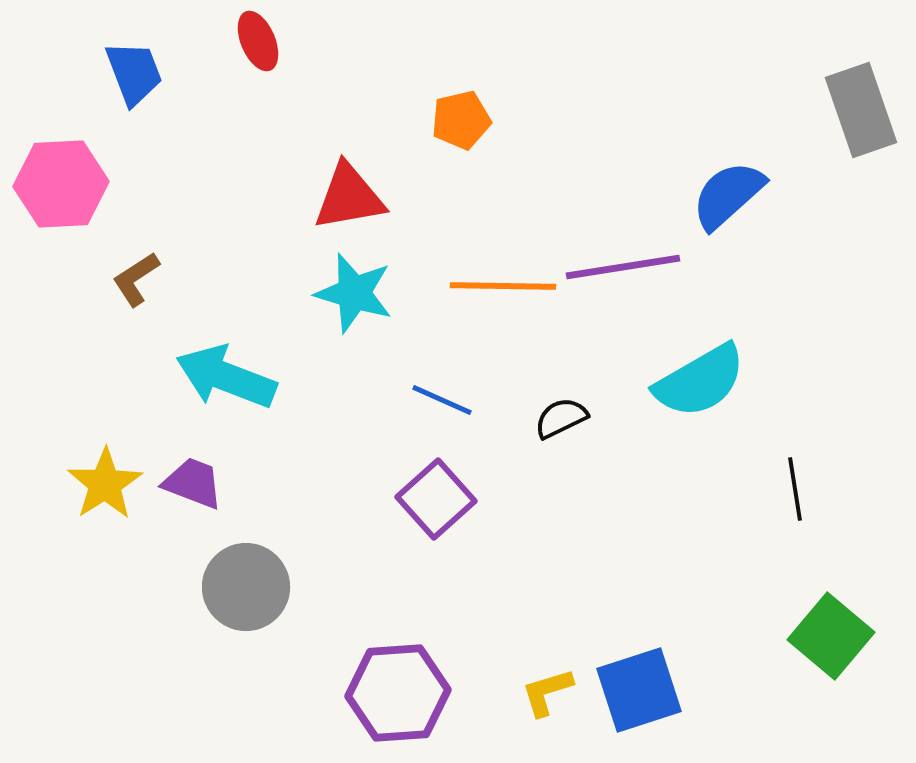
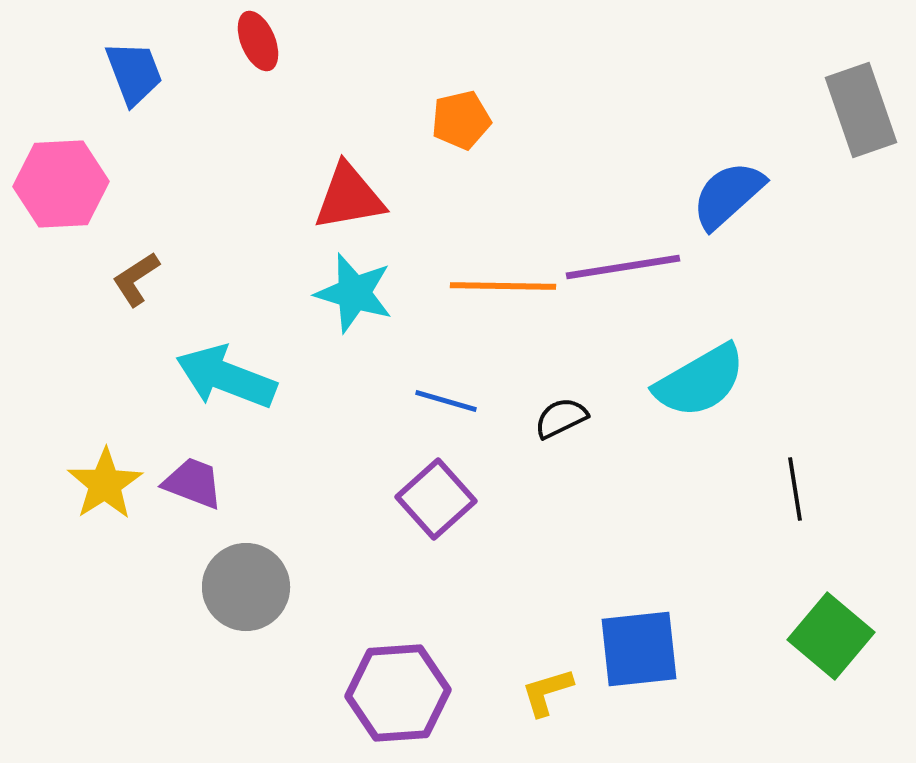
blue line: moved 4 px right, 1 px down; rotated 8 degrees counterclockwise
blue square: moved 41 px up; rotated 12 degrees clockwise
